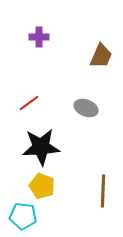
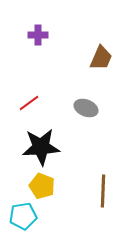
purple cross: moved 1 px left, 2 px up
brown trapezoid: moved 2 px down
cyan pentagon: rotated 16 degrees counterclockwise
